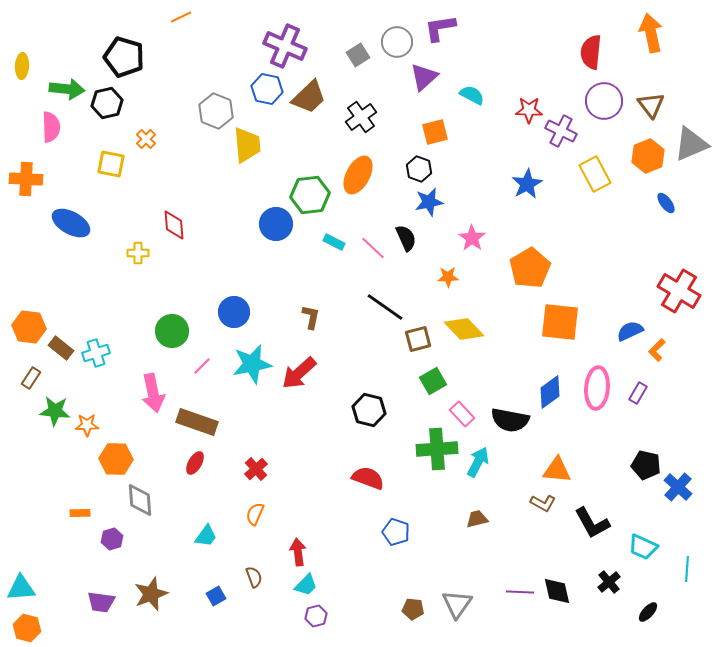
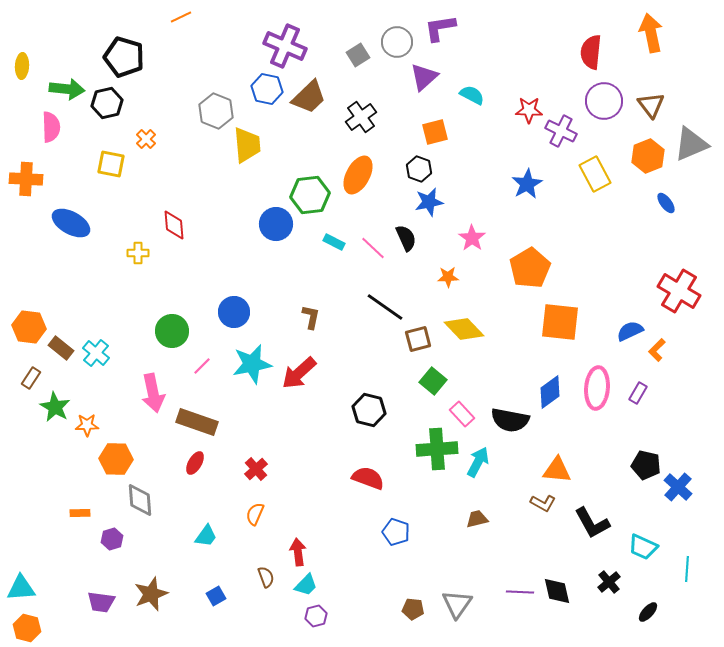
cyan cross at (96, 353): rotated 32 degrees counterclockwise
green square at (433, 381): rotated 20 degrees counterclockwise
green star at (55, 411): moved 4 px up; rotated 24 degrees clockwise
brown semicircle at (254, 577): moved 12 px right
